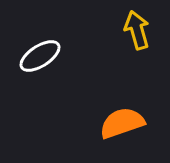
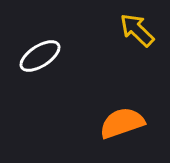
yellow arrow: rotated 30 degrees counterclockwise
